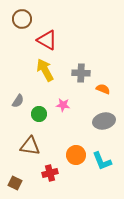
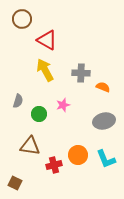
orange semicircle: moved 2 px up
gray semicircle: rotated 16 degrees counterclockwise
pink star: rotated 24 degrees counterclockwise
orange circle: moved 2 px right
cyan L-shape: moved 4 px right, 2 px up
red cross: moved 4 px right, 8 px up
